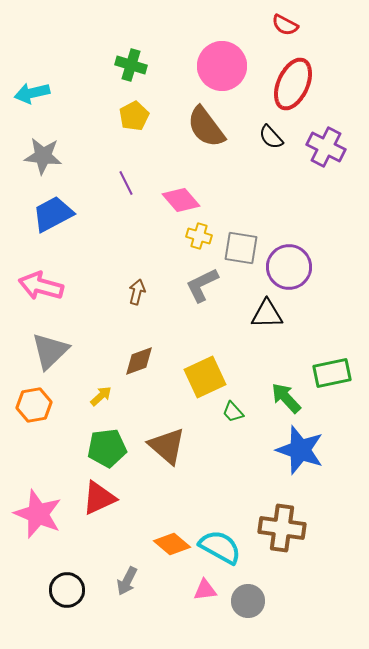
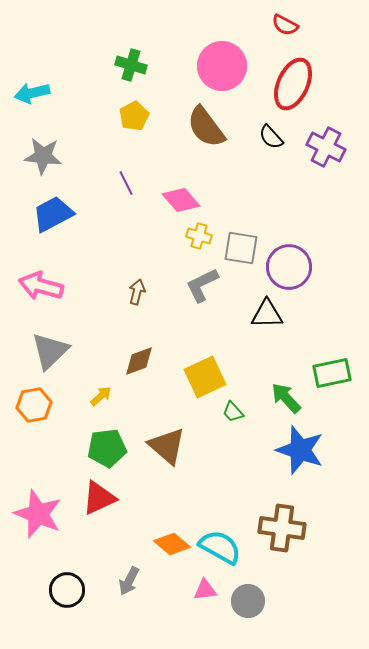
gray arrow: moved 2 px right
